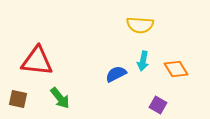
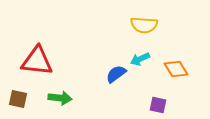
yellow semicircle: moved 4 px right
cyan arrow: moved 3 px left, 2 px up; rotated 54 degrees clockwise
blue semicircle: rotated 10 degrees counterclockwise
green arrow: rotated 45 degrees counterclockwise
purple square: rotated 18 degrees counterclockwise
